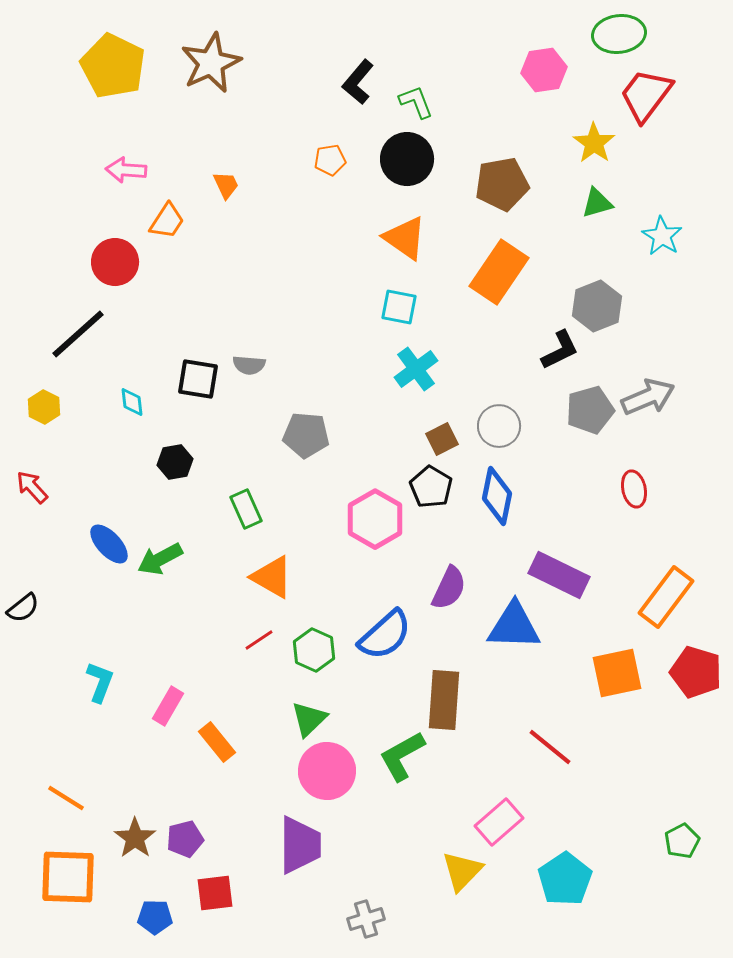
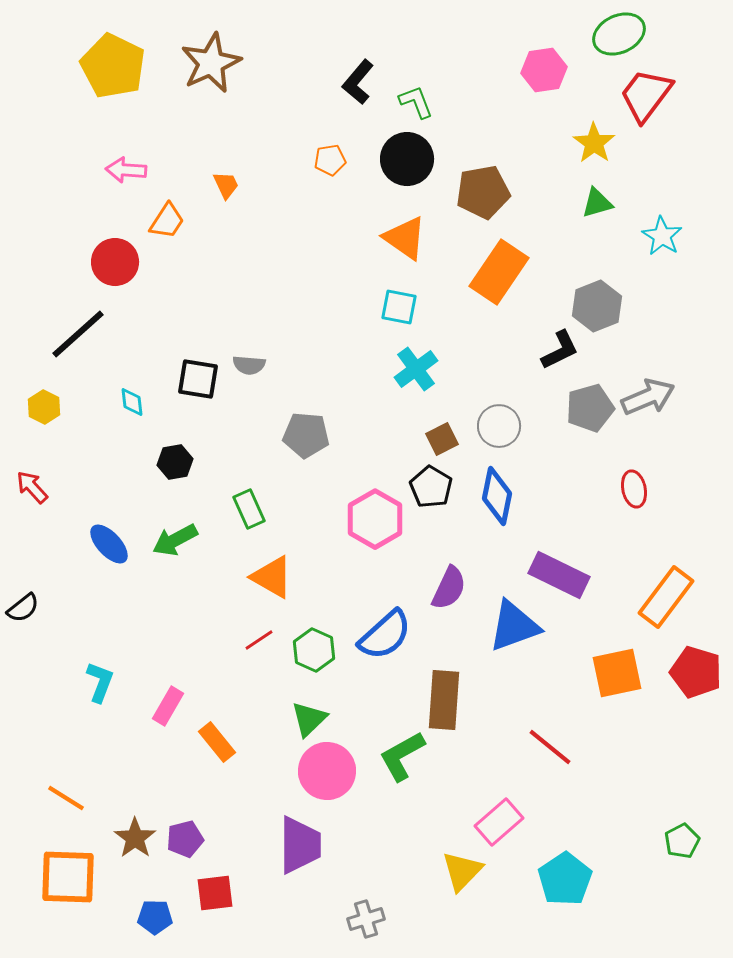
green ellipse at (619, 34): rotated 18 degrees counterclockwise
brown pentagon at (502, 184): moved 19 px left, 8 px down
gray pentagon at (590, 410): moved 2 px up
green rectangle at (246, 509): moved 3 px right
green arrow at (160, 559): moved 15 px right, 19 px up
blue triangle at (514, 626): rotated 22 degrees counterclockwise
